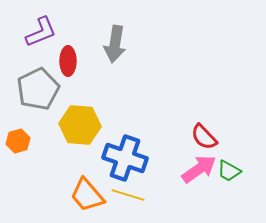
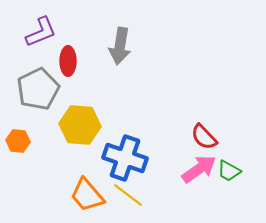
gray arrow: moved 5 px right, 2 px down
orange hexagon: rotated 20 degrees clockwise
yellow line: rotated 20 degrees clockwise
